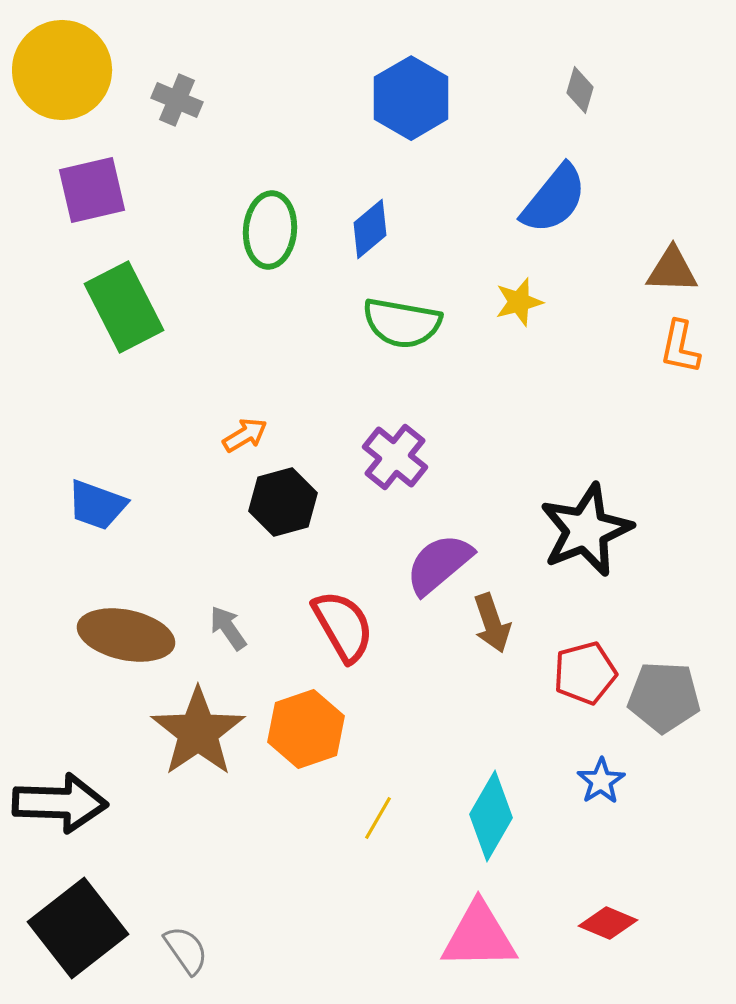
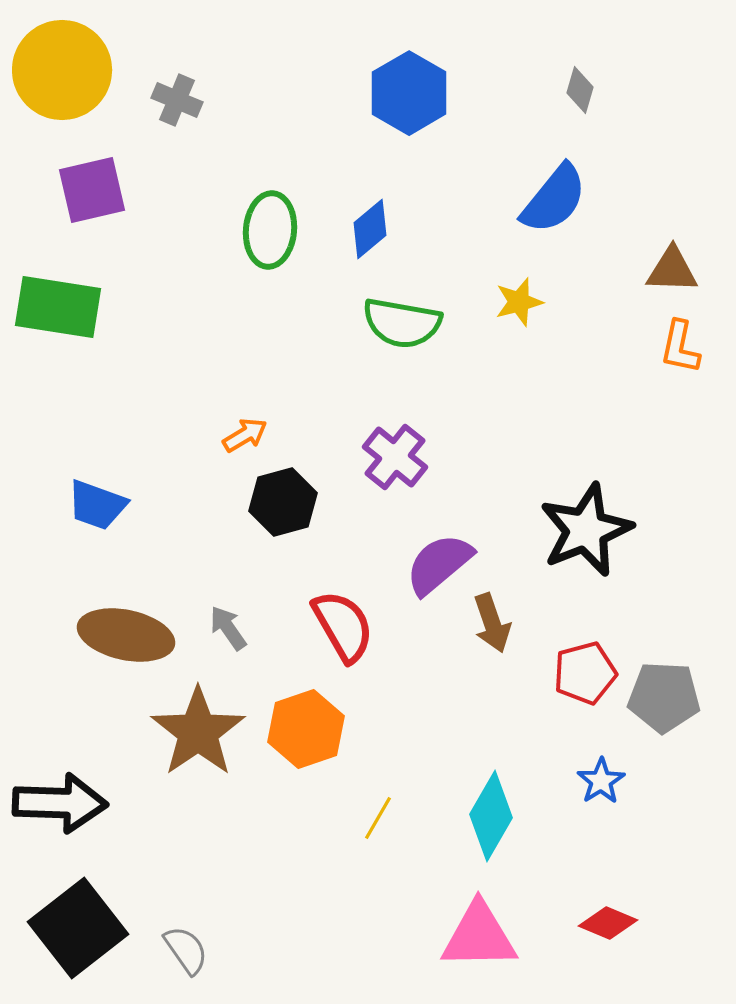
blue hexagon: moved 2 px left, 5 px up
green rectangle: moved 66 px left; rotated 54 degrees counterclockwise
